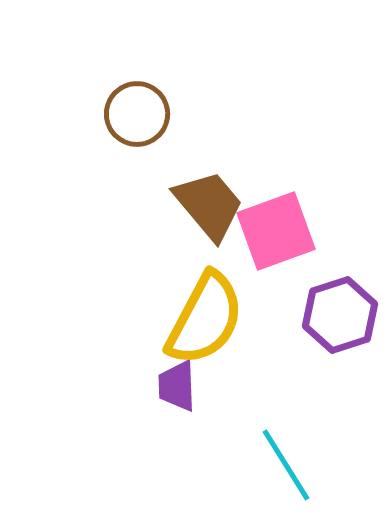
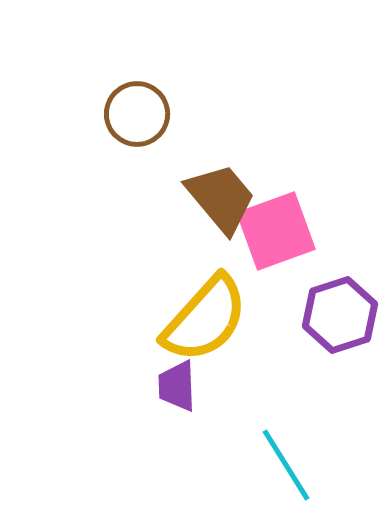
brown trapezoid: moved 12 px right, 7 px up
yellow semicircle: rotated 14 degrees clockwise
